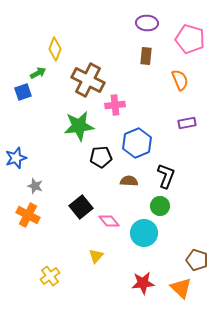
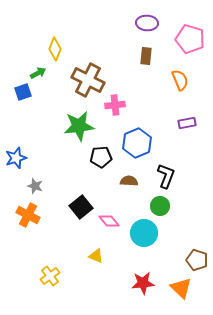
yellow triangle: rotated 49 degrees counterclockwise
